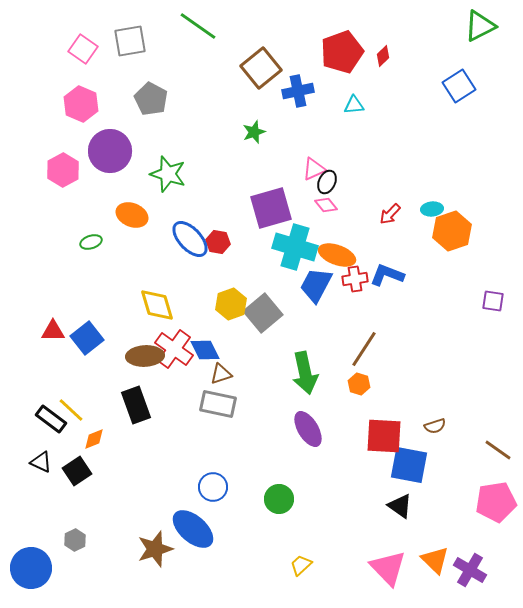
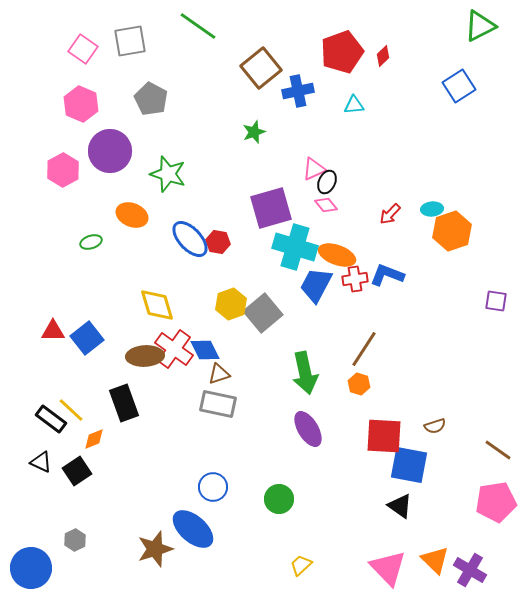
purple square at (493, 301): moved 3 px right
brown triangle at (221, 374): moved 2 px left
black rectangle at (136, 405): moved 12 px left, 2 px up
